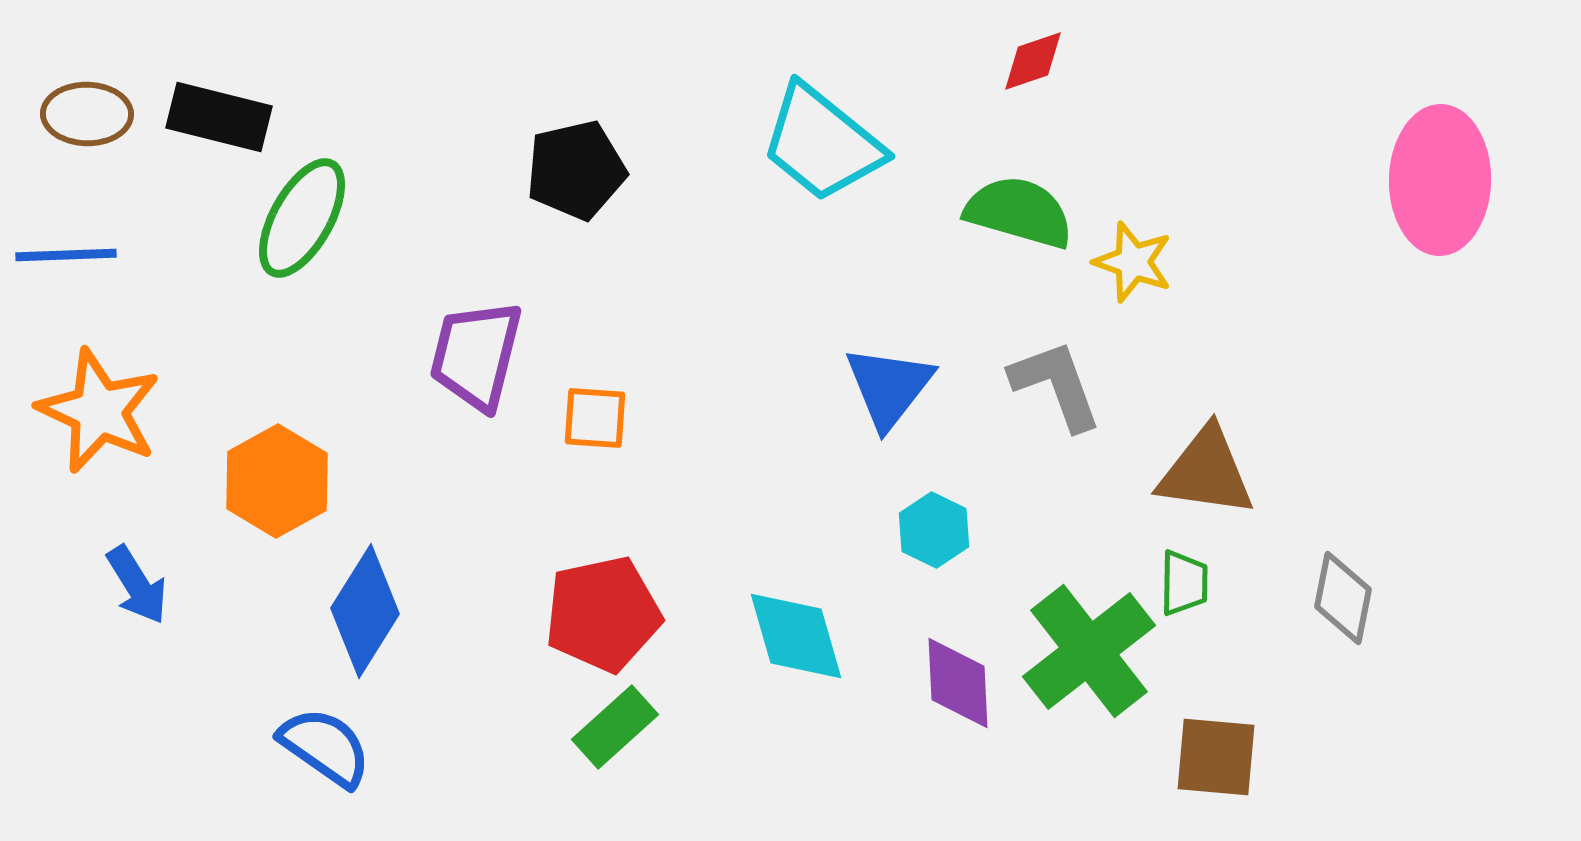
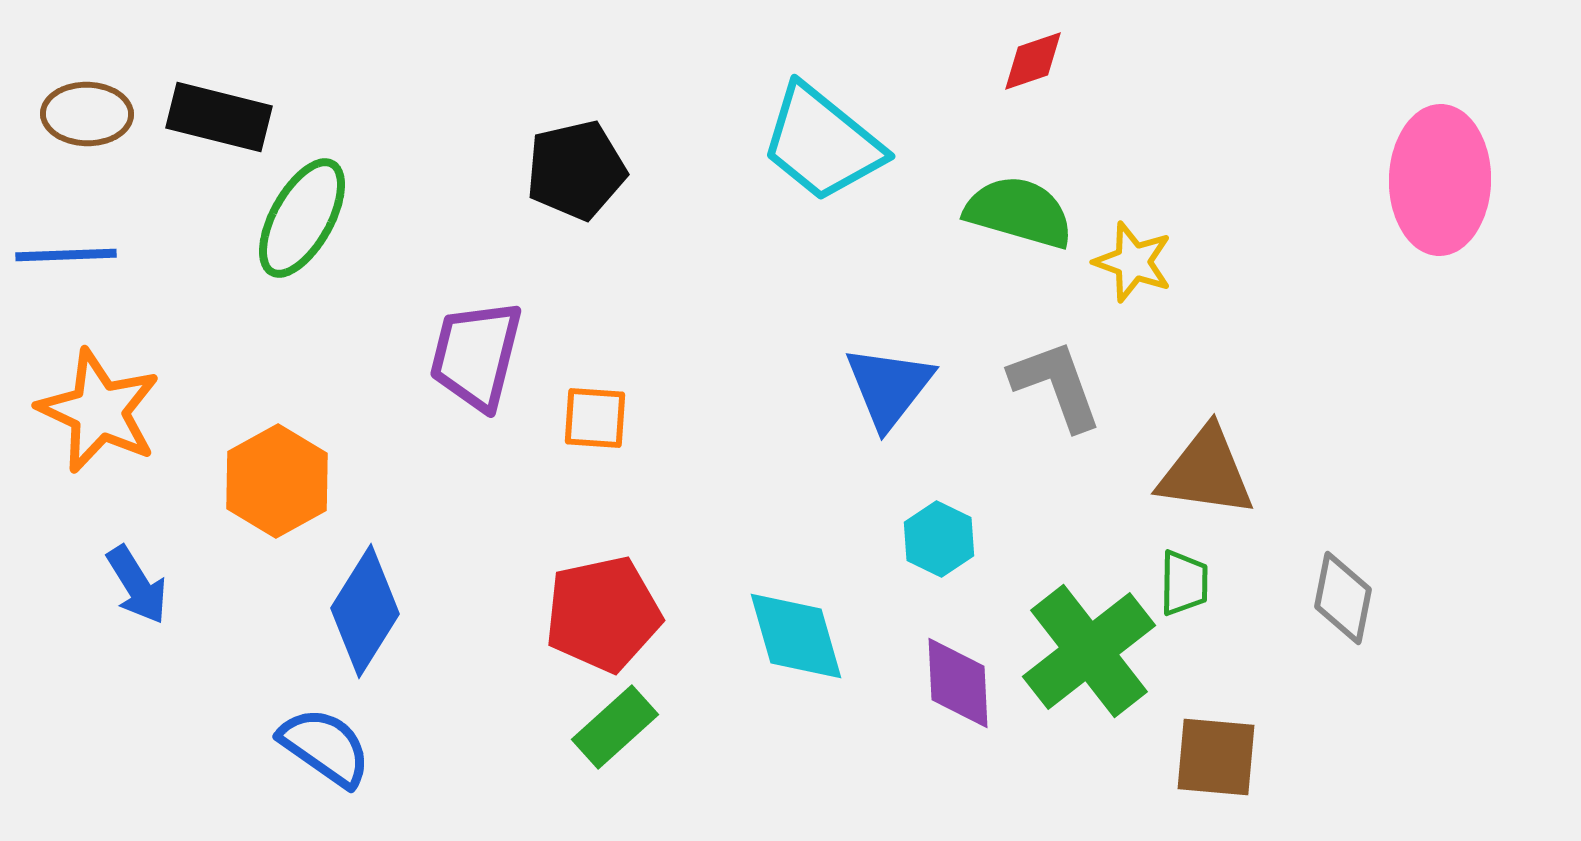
cyan hexagon: moved 5 px right, 9 px down
